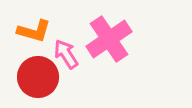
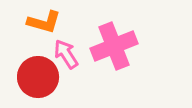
orange L-shape: moved 10 px right, 9 px up
pink cross: moved 5 px right, 7 px down; rotated 12 degrees clockwise
